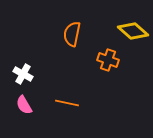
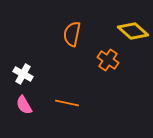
orange cross: rotated 15 degrees clockwise
